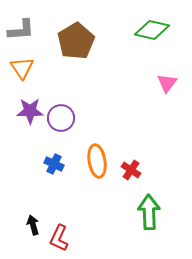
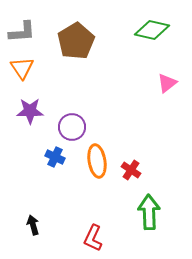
gray L-shape: moved 1 px right, 2 px down
pink triangle: rotated 15 degrees clockwise
purple circle: moved 11 px right, 9 px down
blue cross: moved 1 px right, 7 px up
red L-shape: moved 34 px right
